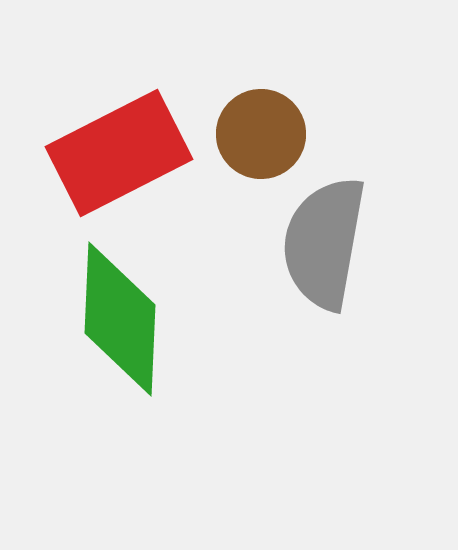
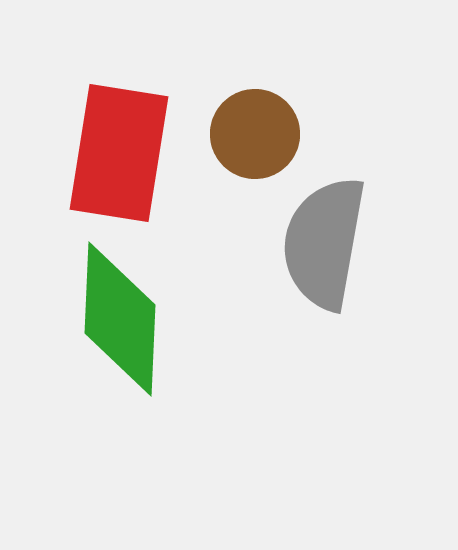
brown circle: moved 6 px left
red rectangle: rotated 54 degrees counterclockwise
